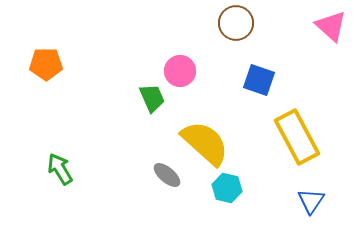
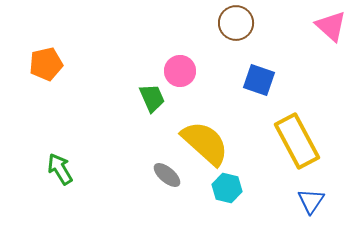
orange pentagon: rotated 12 degrees counterclockwise
yellow rectangle: moved 4 px down
